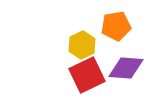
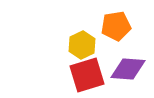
purple diamond: moved 2 px right, 1 px down
red square: rotated 9 degrees clockwise
